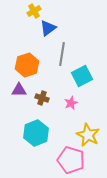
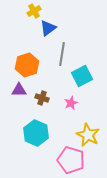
cyan hexagon: rotated 15 degrees counterclockwise
